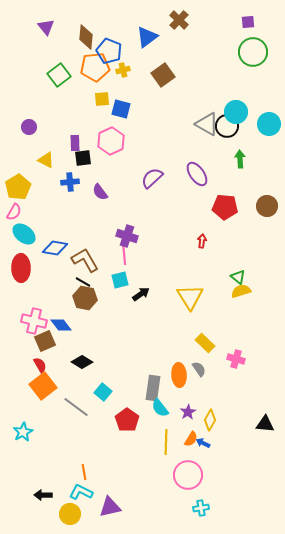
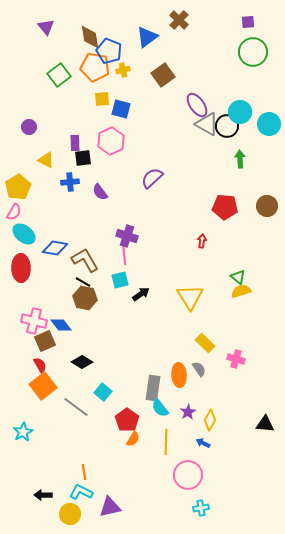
brown diamond at (86, 37): moved 4 px right; rotated 15 degrees counterclockwise
orange pentagon at (95, 67): rotated 16 degrees clockwise
cyan circle at (236, 112): moved 4 px right
purple ellipse at (197, 174): moved 69 px up
orange semicircle at (191, 439): moved 58 px left
